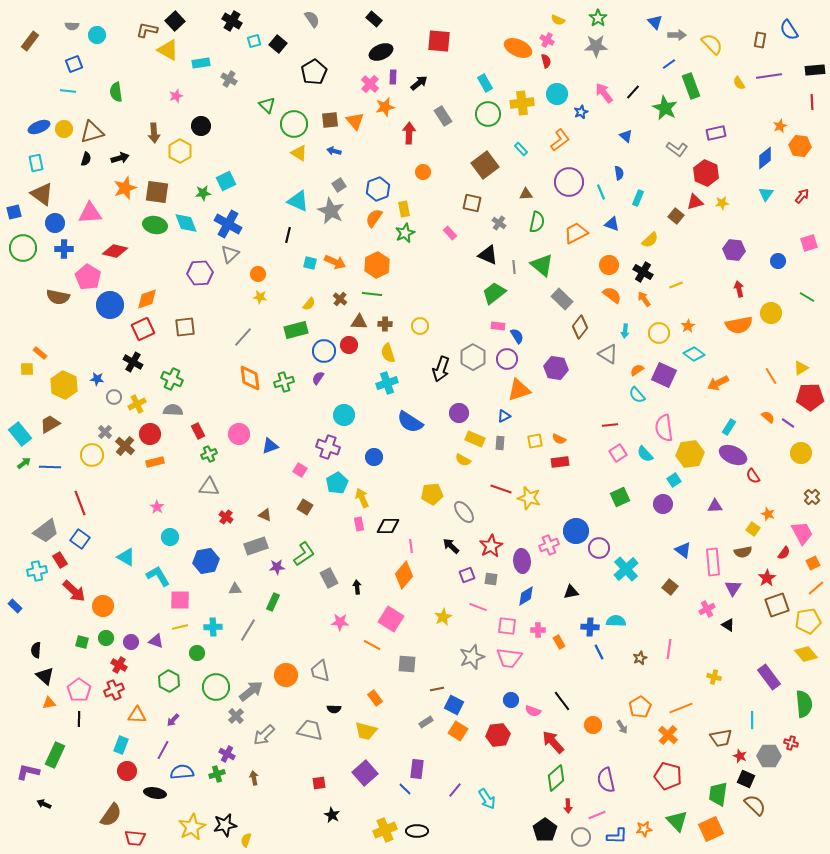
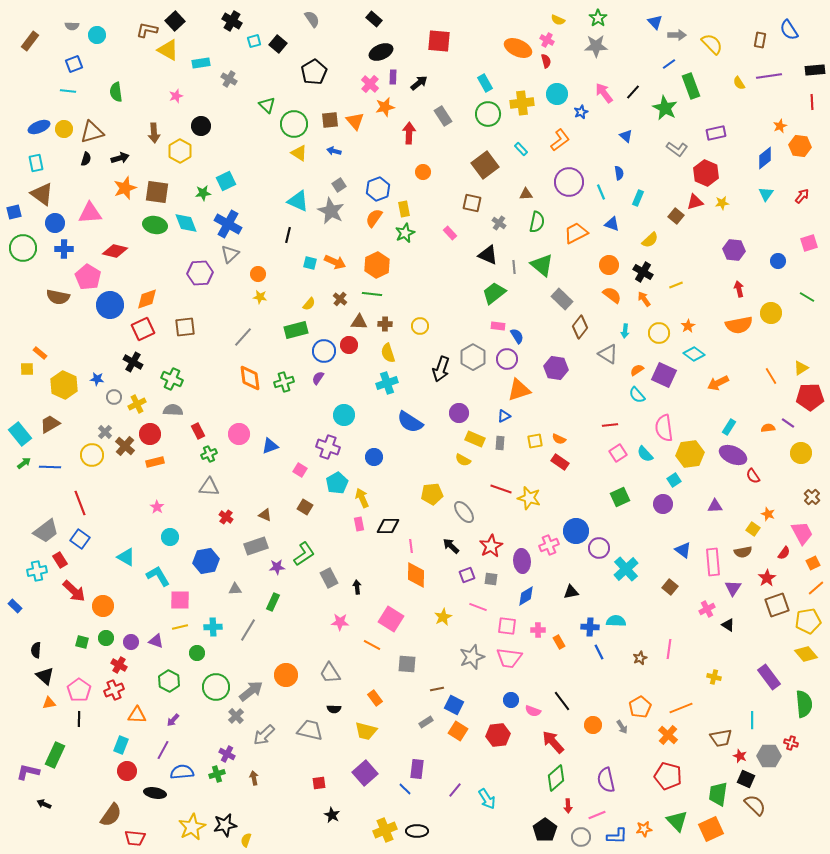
orange semicircle at (768, 417): moved 11 px down; rotated 48 degrees counterclockwise
red rectangle at (560, 462): rotated 42 degrees clockwise
orange diamond at (404, 575): moved 12 px right; rotated 40 degrees counterclockwise
gray trapezoid at (320, 671): moved 10 px right, 2 px down; rotated 20 degrees counterclockwise
